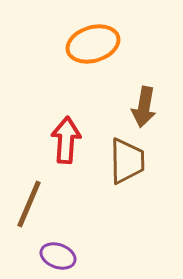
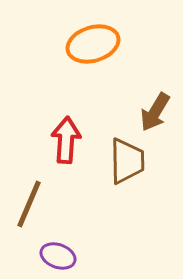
brown arrow: moved 11 px right, 5 px down; rotated 21 degrees clockwise
